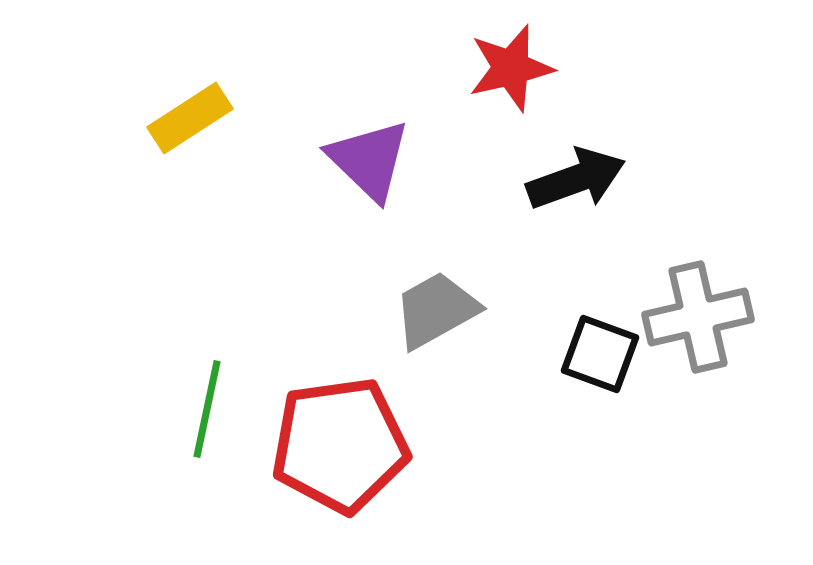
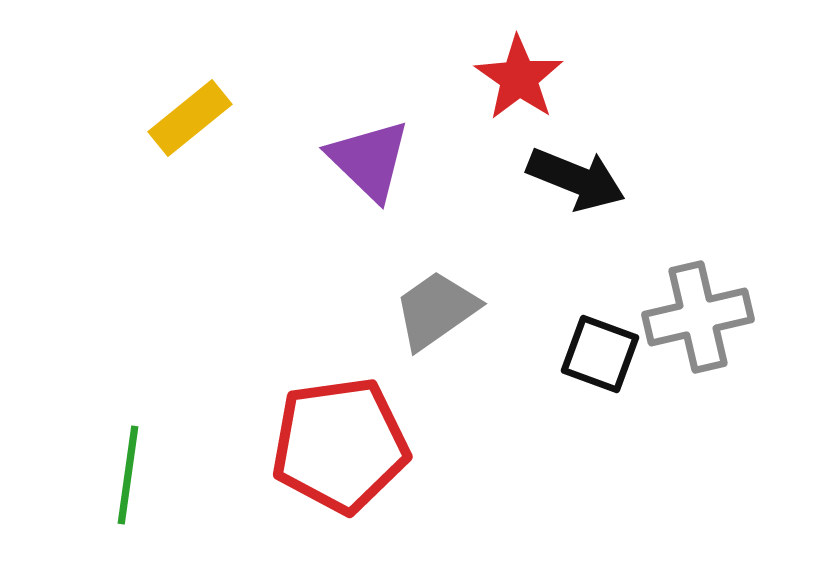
red star: moved 8 px right, 10 px down; rotated 24 degrees counterclockwise
yellow rectangle: rotated 6 degrees counterclockwise
black arrow: rotated 42 degrees clockwise
gray trapezoid: rotated 6 degrees counterclockwise
green line: moved 79 px left, 66 px down; rotated 4 degrees counterclockwise
